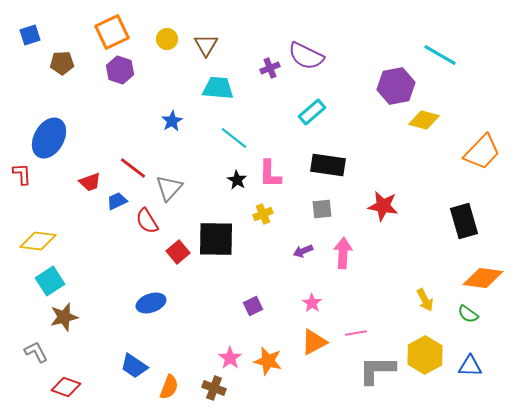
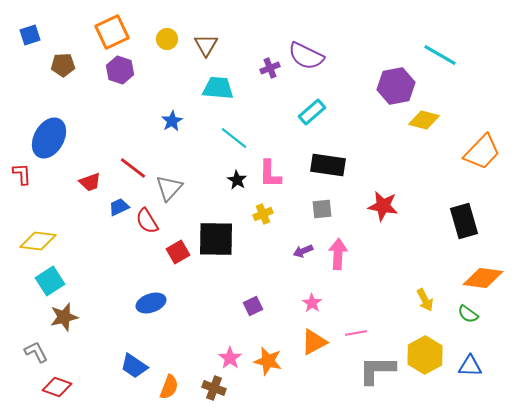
brown pentagon at (62, 63): moved 1 px right, 2 px down
blue trapezoid at (117, 201): moved 2 px right, 6 px down
red square at (178, 252): rotated 10 degrees clockwise
pink arrow at (343, 253): moved 5 px left, 1 px down
red diamond at (66, 387): moved 9 px left
